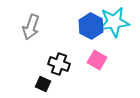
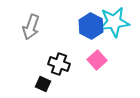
pink square: rotated 18 degrees clockwise
